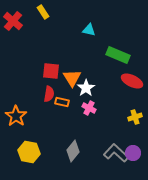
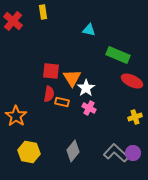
yellow rectangle: rotated 24 degrees clockwise
